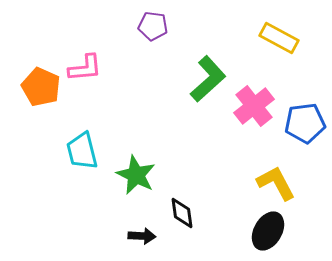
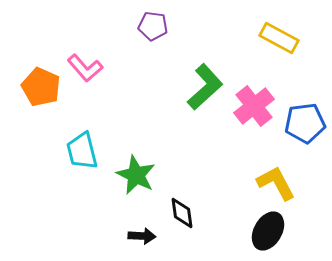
pink L-shape: rotated 54 degrees clockwise
green L-shape: moved 3 px left, 8 px down
